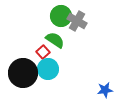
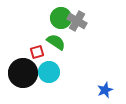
green circle: moved 2 px down
green semicircle: moved 1 px right, 2 px down
red square: moved 6 px left; rotated 24 degrees clockwise
cyan circle: moved 1 px right, 3 px down
blue star: rotated 14 degrees counterclockwise
